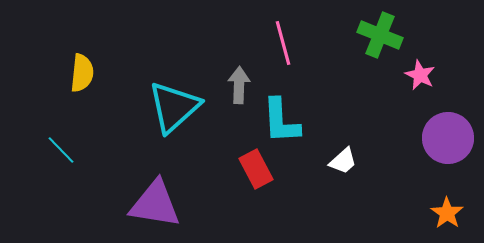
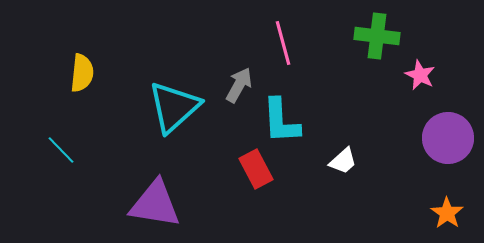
green cross: moved 3 px left, 1 px down; rotated 15 degrees counterclockwise
gray arrow: rotated 27 degrees clockwise
